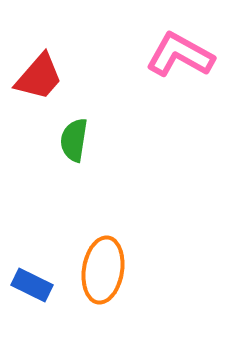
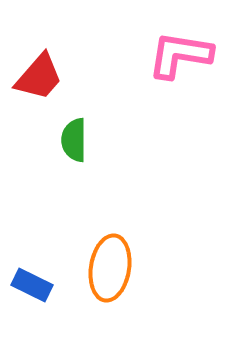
pink L-shape: rotated 20 degrees counterclockwise
green semicircle: rotated 9 degrees counterclockwise
orange ellipse: moved 7 px right, 2 px up
